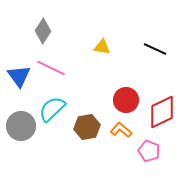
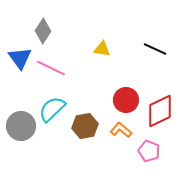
yellow triangle: moved 2 px down
blue triangle: moved 1 px right, 18 px up
red diamond: moved 2 px left, 1 px up
brown hexagon: moved 2 px left, 1 px up
